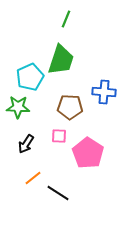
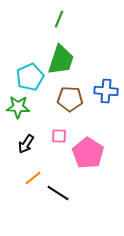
green line: moved 7 px left
blue cross: moved 2 px right, 1 px up
brown pentagon: moved 8 px up
